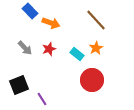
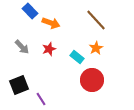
gray arrow: moved 3 px left, 1 px up
cyan rectangle: moved 3 px down
purple line: moved 1 px left
